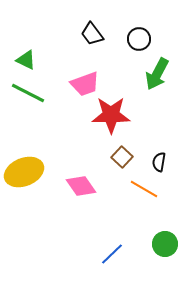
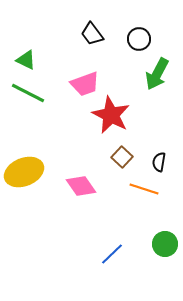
red star: rotated 27 degrees clockwise
orange line: rotated 12 degrees counterclockwise
